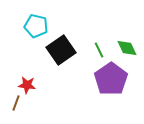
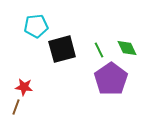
cyan pentagon: rotated 20 degrees counterclockwise
black square: moved 1 px right, 1 px up; rotated 20 degrees clockwise
red star: moved 3 px left, 2 px down
brown line: moved 4 px down
